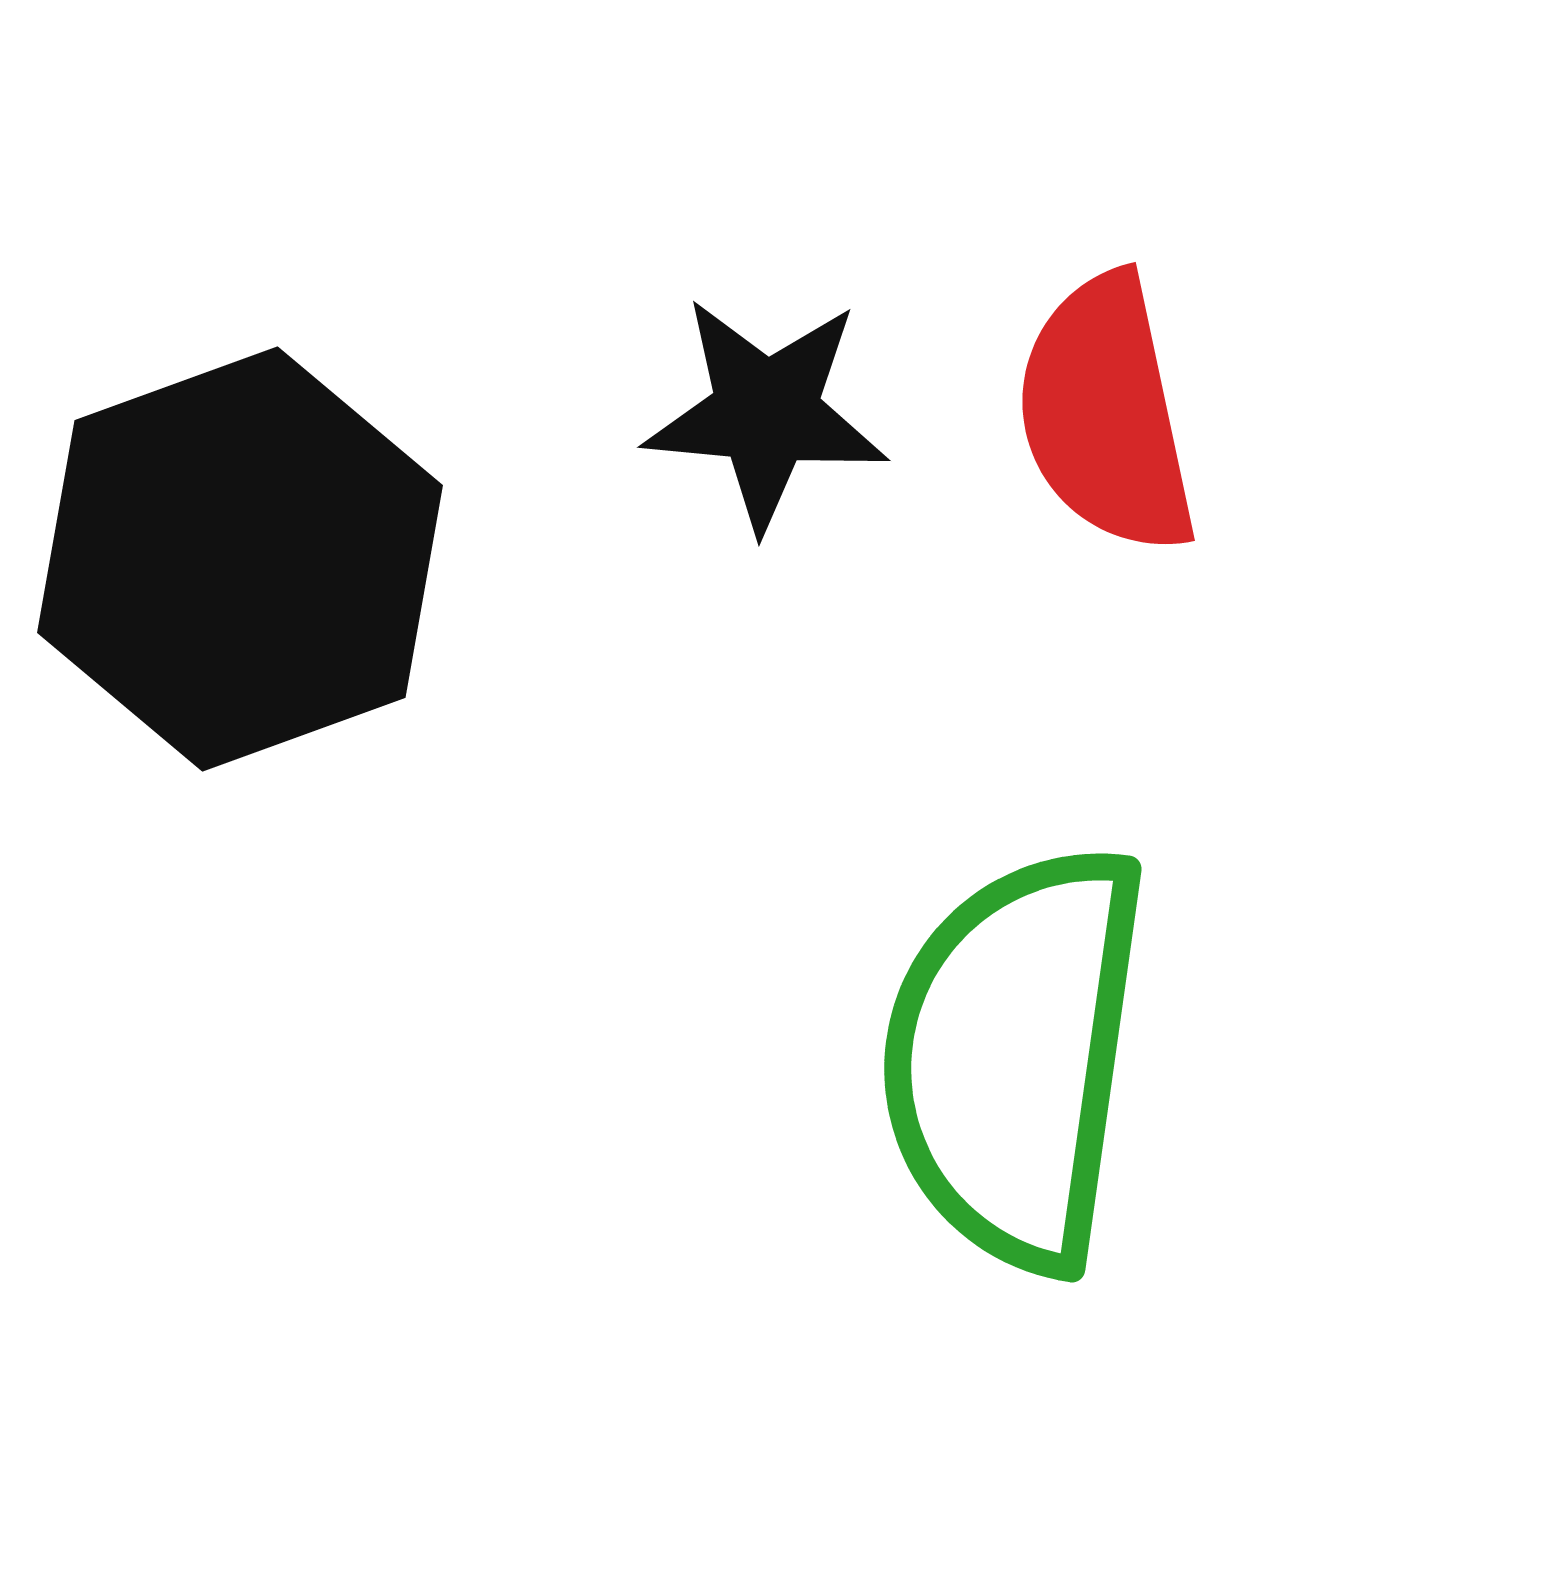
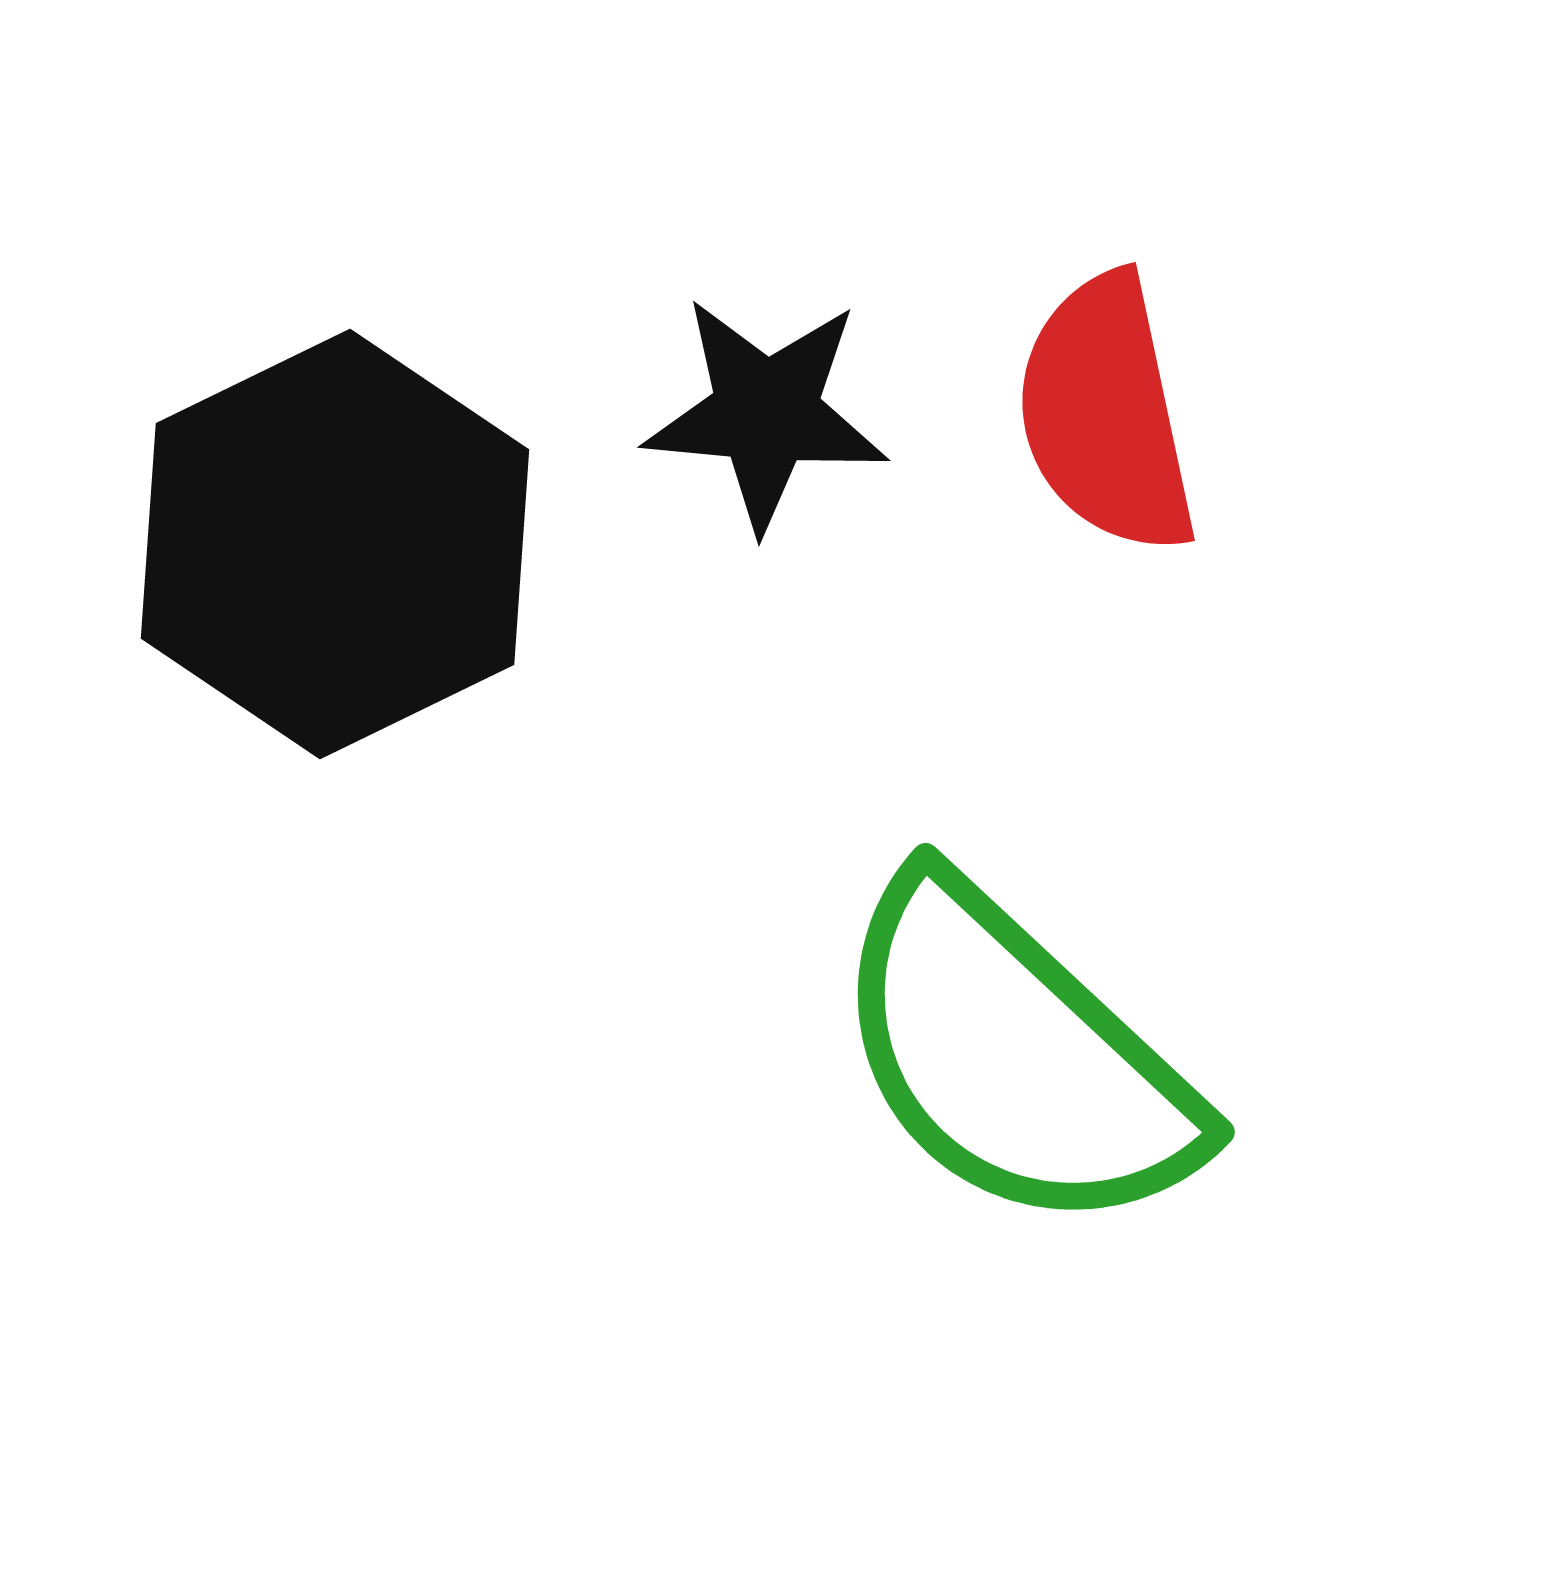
black hexagon: moved 95 px right, 15 px up; rotated 6 degrees counterclockwise
green semicircle: rotated 55 degrees counterclockwise
